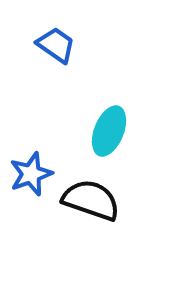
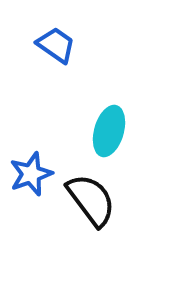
cyan ellipse: rotated 6 degrees counterclockwise
black semicircle: rotated 34 degrees clockwise
